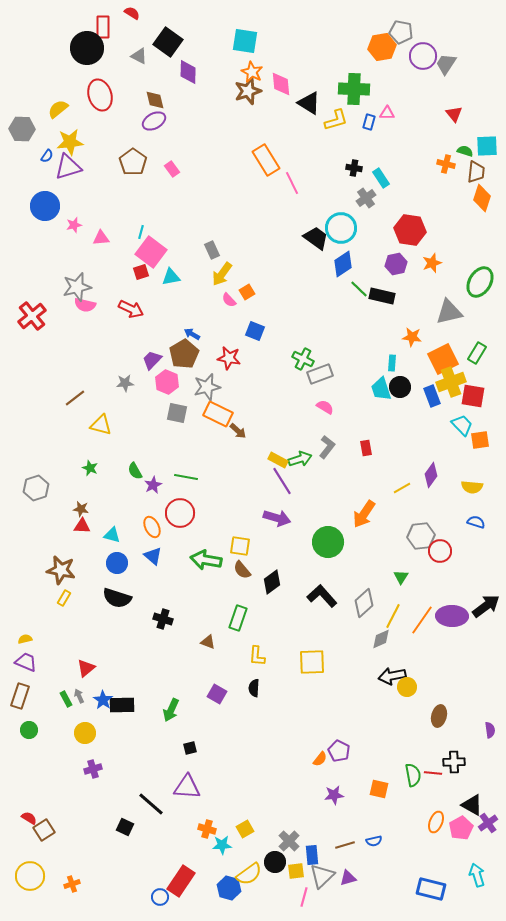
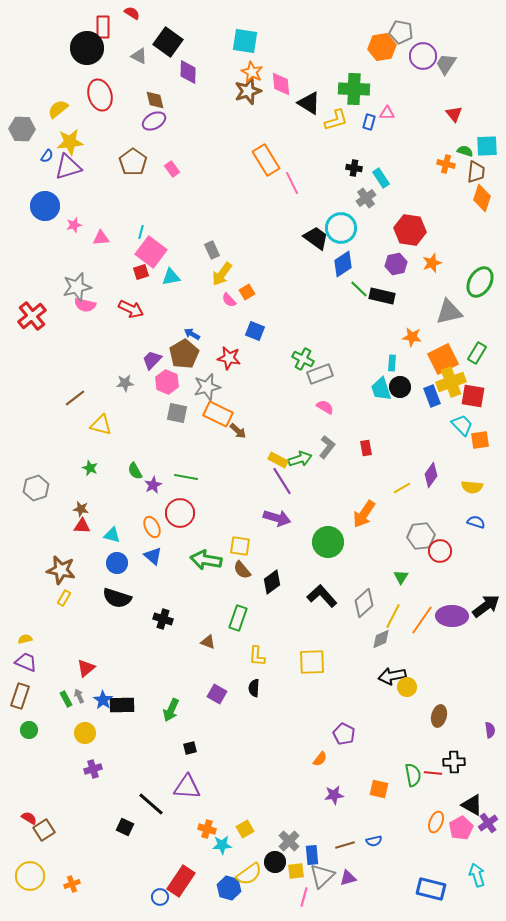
purple pentagon at (339, 751): moved 5 px right, 17 px up
